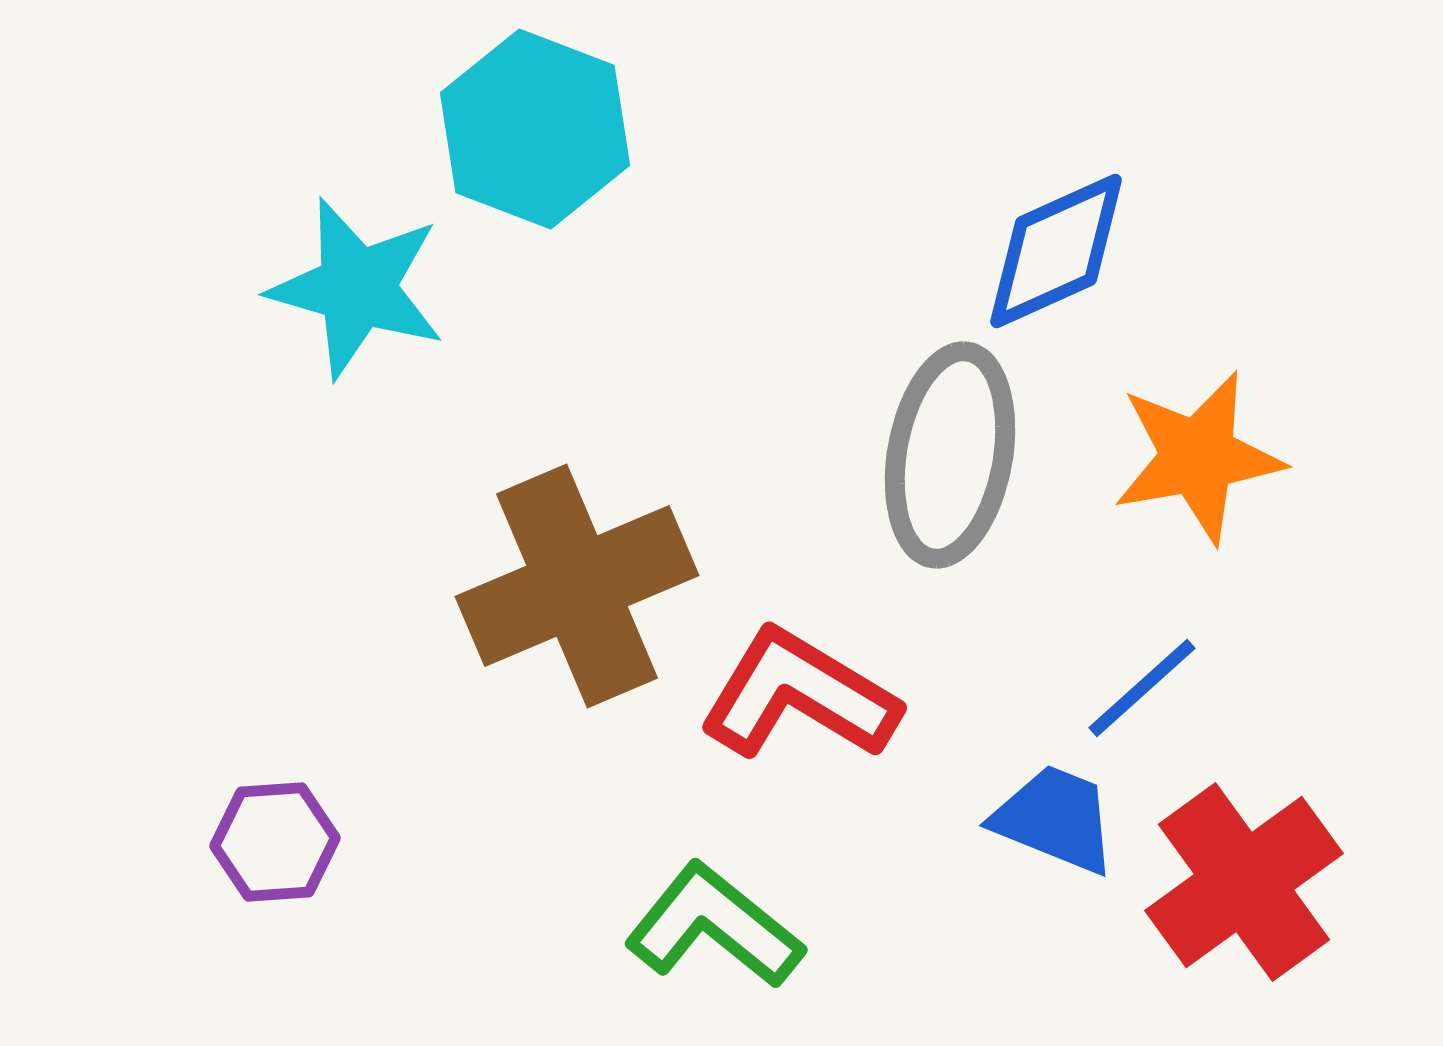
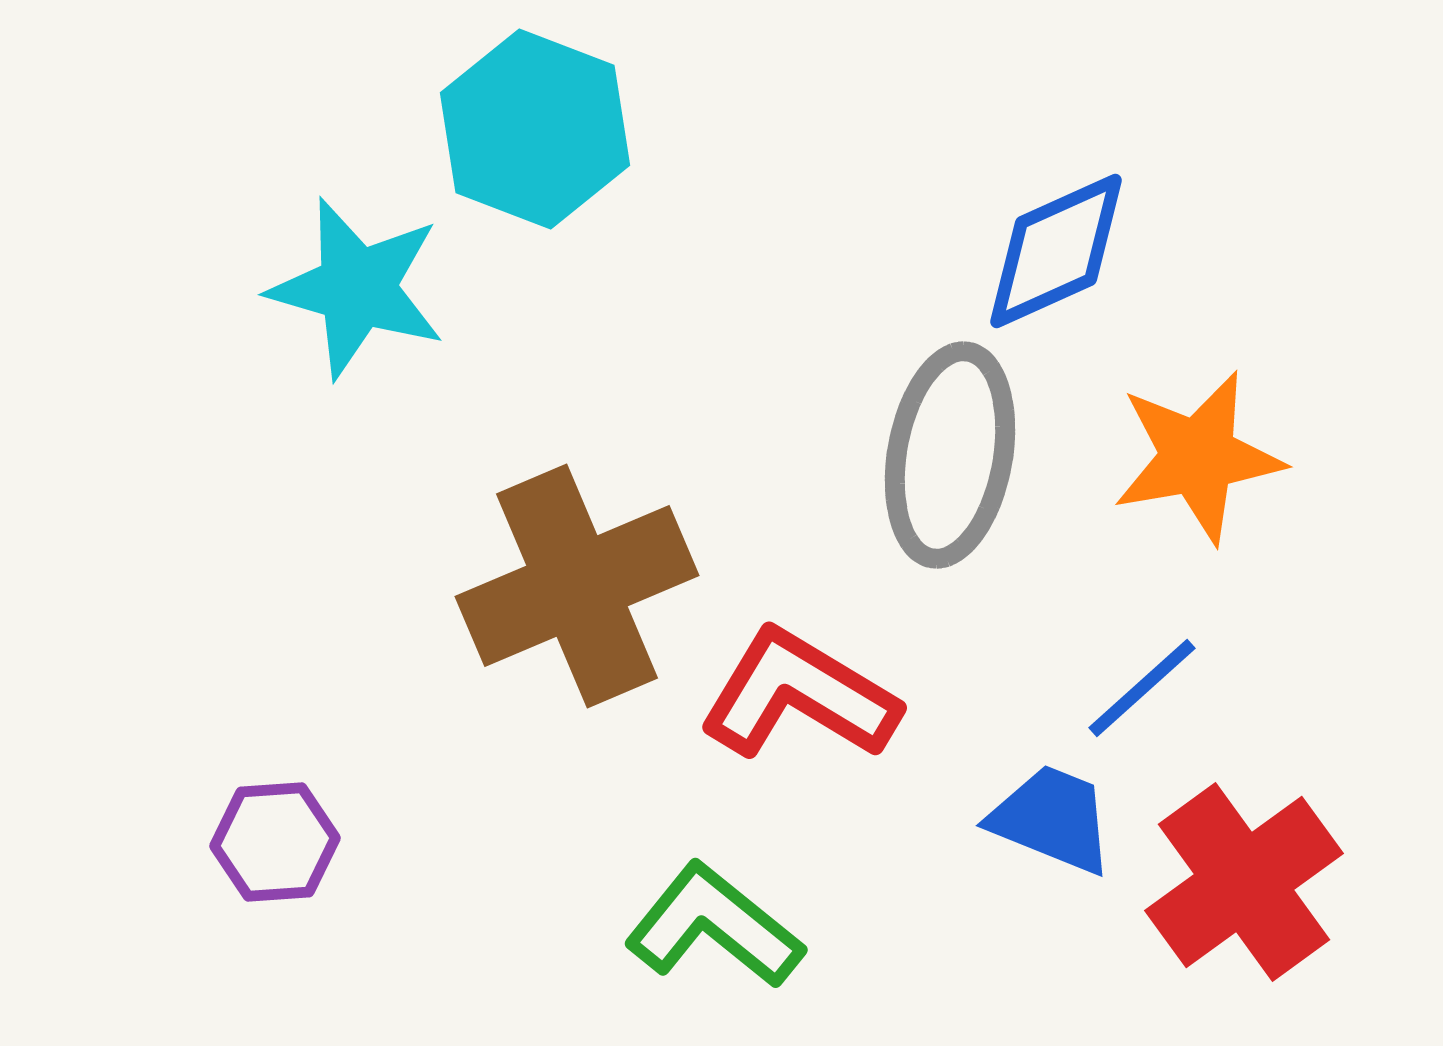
blue trapezoid: moved 3 px left
